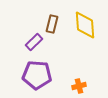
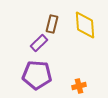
purple rectangle: moved 5 px right, 1 px down
